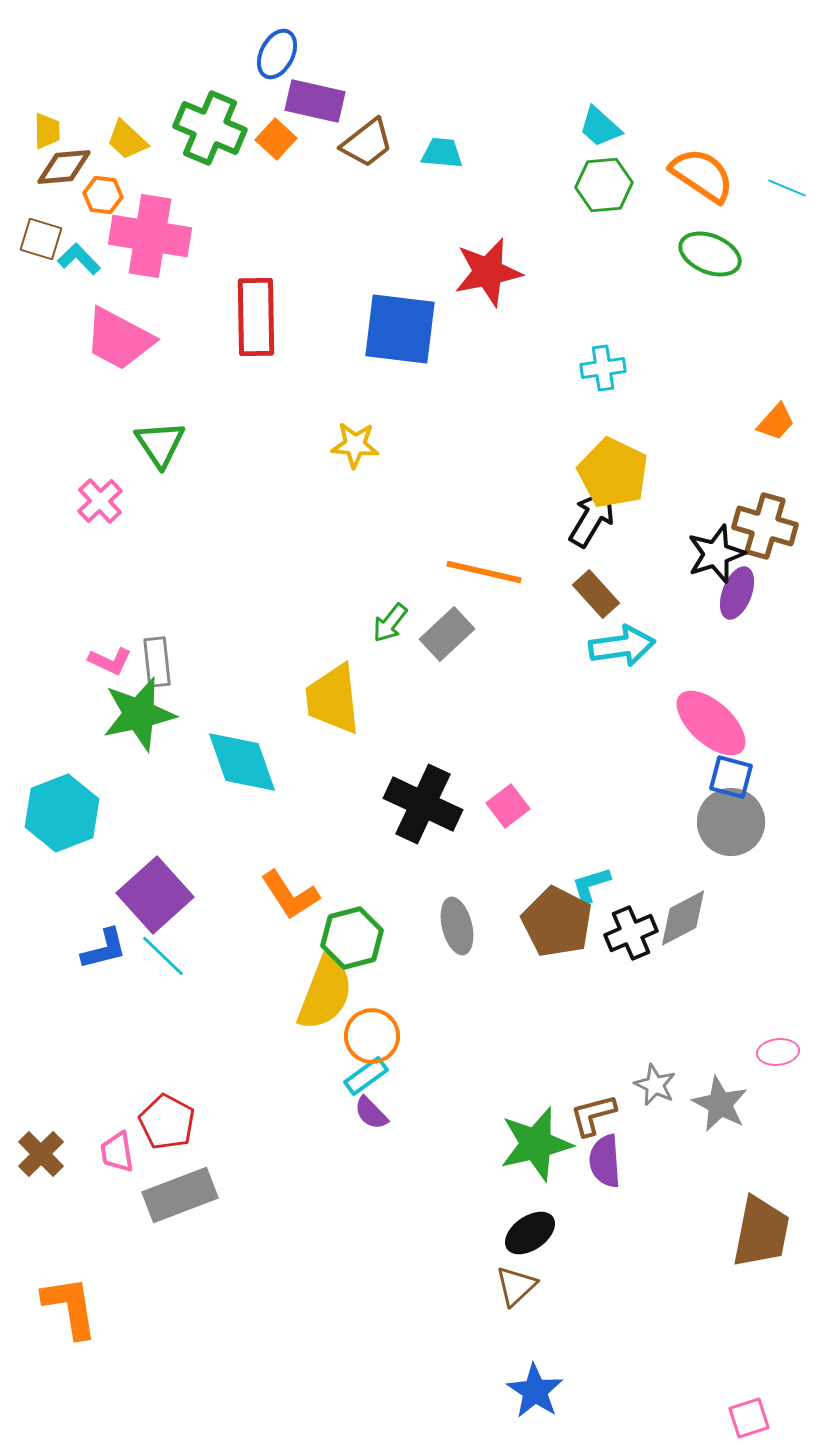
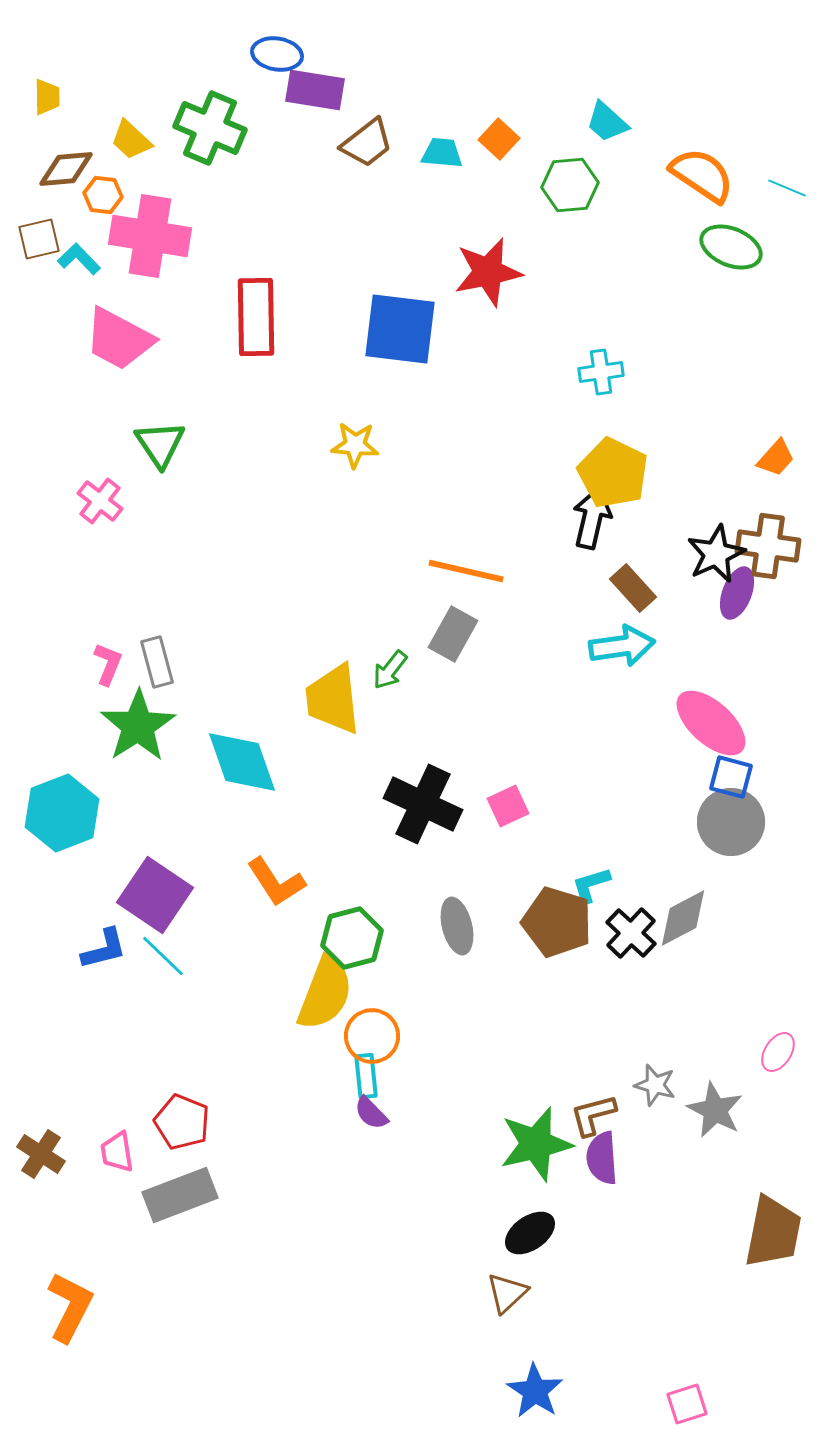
blue ellipse at (277, 54): rotated 72 degrees clockwise
purple rectangle at (315, 101): moved 11 px up; rotated 4 degrees counterclockwise
cyan trapezoid at (600, 127): moved 7 px right, 5 px up
yellow trapezoid at (47, 131): moved 34 px up
orange square at (276, 139): moved 223 px right
yellow trapezoid at (127, 140): moved 4 px right
brown diamond at (64, 167): moved 2 px right, 2 px down
green hexagon at (604, 185): moved 34 px left
brown square at (41, 239): moved 2 px left; rotated 30 degrees counterclockwise
green ellipse at (710, 254): moved 21 px right, 7 px up
cyan cross at (603, 368): moved 2 px left, 4 px down
orange trapezoid at (776, 422): moved 36 px down
pink cross at (100, 501): rotated 9 degrees counterclockwise
black arrow at (592, 518): rotated 18 degrees counterclockwise
brown cross at (765, 526): moved 3 px right, 20 px down; rotated 8 degrees counterclockwise
black star at (716, 554): rotated 6 degrees counterclockwise
orange line at (484, 572): moved 18 px left, 1 px up
brown rectangle at (596, 594): moved 37 px right, 6 px up
green arrow at (390, 623): moved 47 px down
gray rectangle at (447, 634): moved 6 px right; rotated 18 degrees counterclockwise
pink L-shape at (110, 661): moved 2 px left, 3 px down; rotated 93 degrees counterclockwise
gray rectangle at (157, 662): rotated 9 degrees counterclockwise
green star at (139, 714): moved 1 px left, 12 px down; rotated 20 degrees counterclockwise
pink square at (508, 806): rotated 12 degrees clockwise
purple square at (155, 895): rotated 14 degrees counterclockwise
orange L-shape at (290, 895): moved 14 px left, 13 px up
brown pentagon at (557, 922): rotated 10 degrees counterclockwise
black cross at (631, 933): rotated 24 degrees counterclockwise
pink ellipse at (778, 1052): rotated 51 degrees counterclockwise
cyan rectangle at (366, 1076): rotated 60 degrees counterclockwise
gray star at (655, 1085): rotated 9 degrees counterclockwise
gray star at (720, 1104): moved 5 px left, 6 px down
red pentagon at (167, 1122): moved 15 px right; rotated 6 degrees counterclockwise
brown cross at (41, 1154): rotated 12 degrees counterclockwise
purple semicircle at (605, 1161): moved 3 px left, 3 px up
brown trapezoid at (761, 1232): moved 12 px right
brown triangle at (516, 1286): moved 9 px left, 7 px down
orange L-shape at (70, 1307): rotated 36 degrees clockwise
pink square at (749, 1418): moved 62 px left, 14 px up
